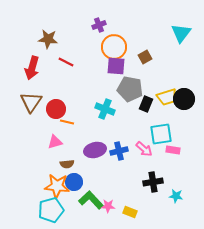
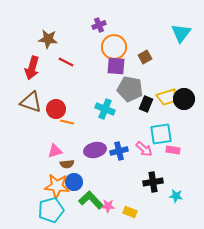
brown triangle: rotated 45 degrees counterclockwise
pink triangle: moved 9 px down
